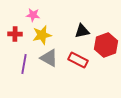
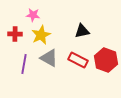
yellow star: moved 1 px left; rotated 12 degrees counterclockwise
red hexagon: moved 15 px down; rotated 20 degrees counterclockwise
